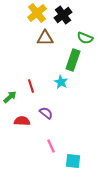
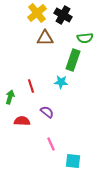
black cross: rotated 24 degrees counterclockwise
green semicircle: rotated 28 degrees counterclockwise
cyan star: rotated 24 degrees counterclockwise
green arrow: rotated 32 degrees counterclockwise
purple semicircle: moved 1 px right, 1 px up
pink line: moved 2 px up
